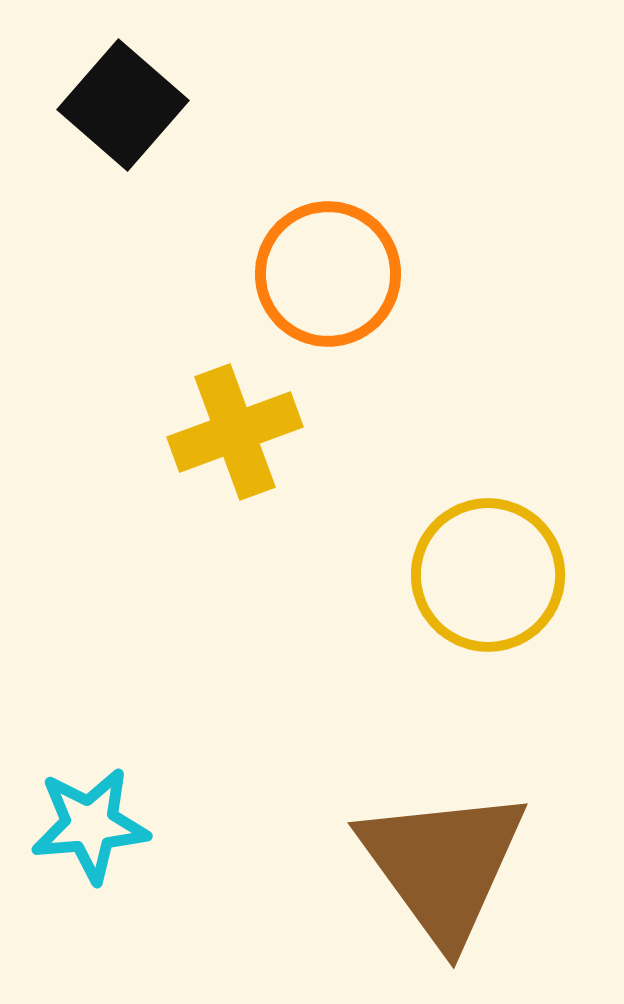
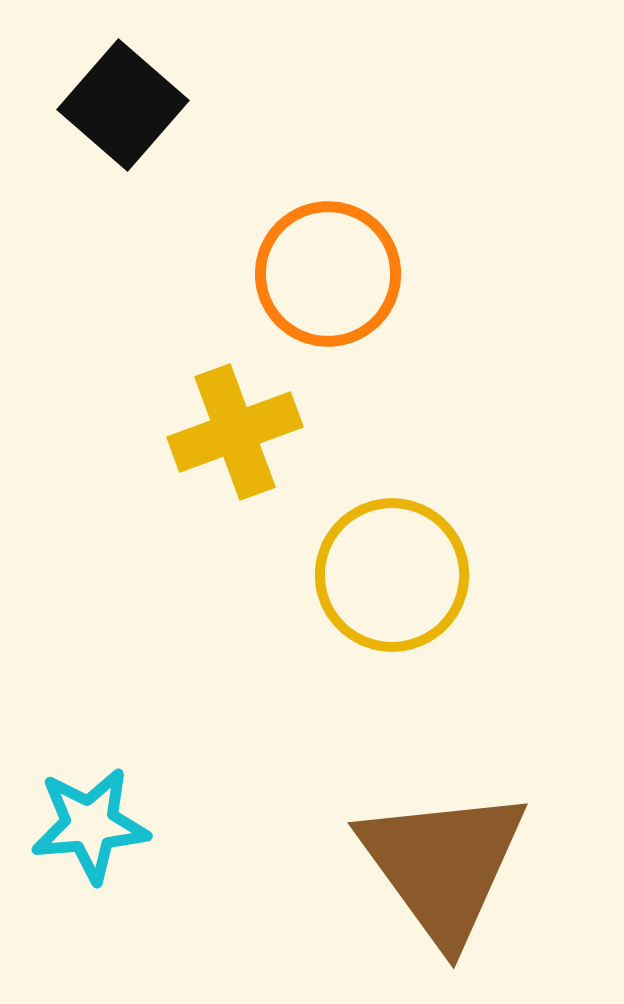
yellow circle: moved 96 px left
